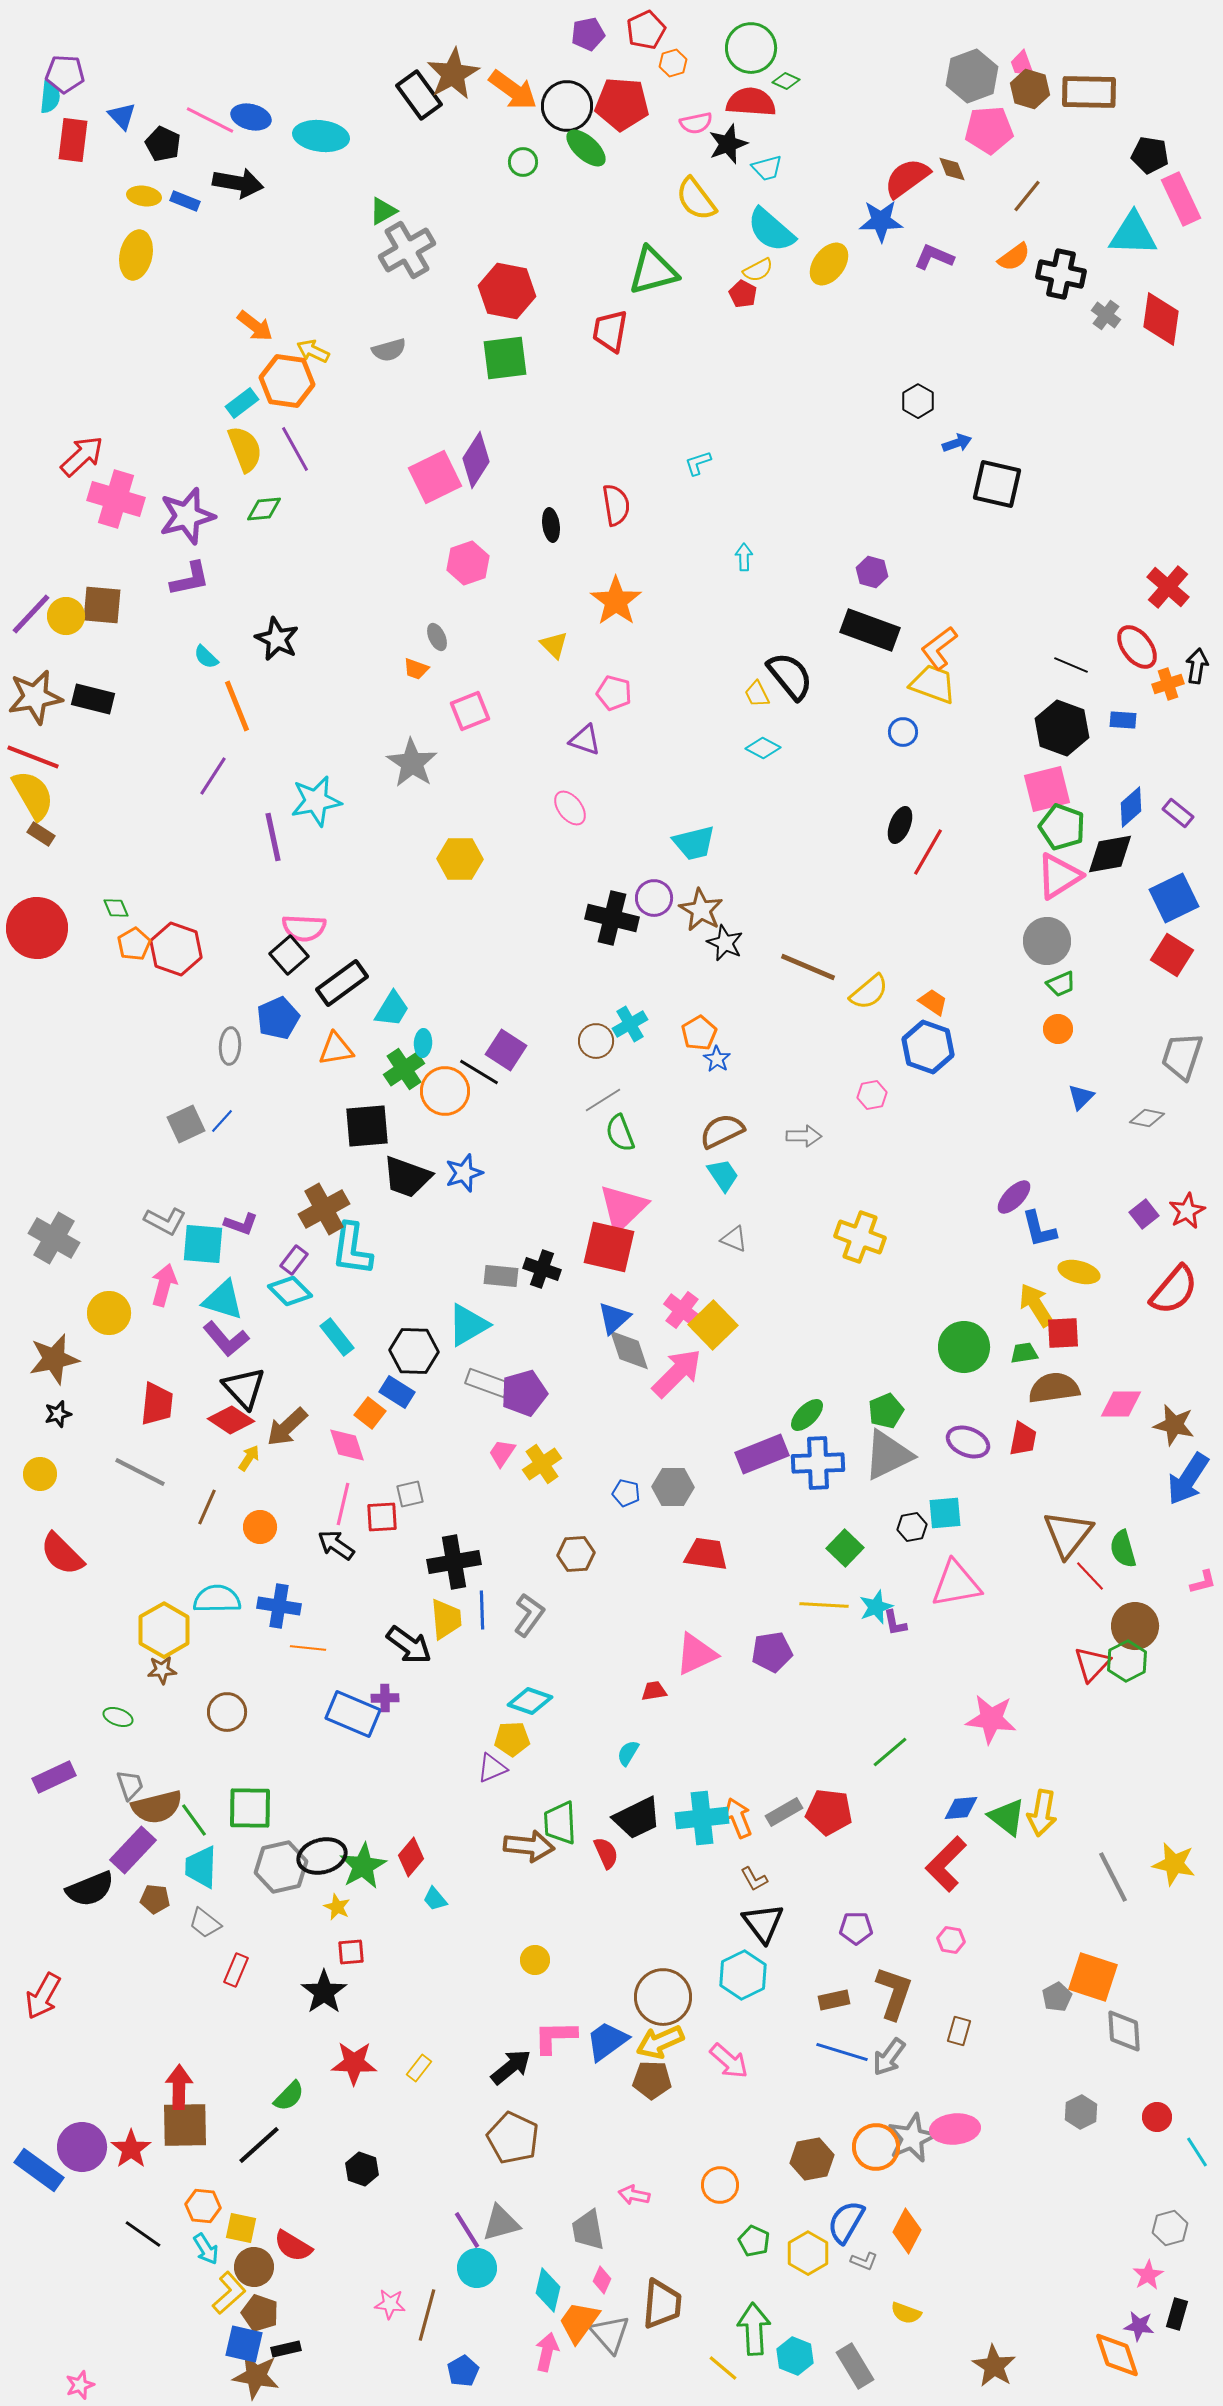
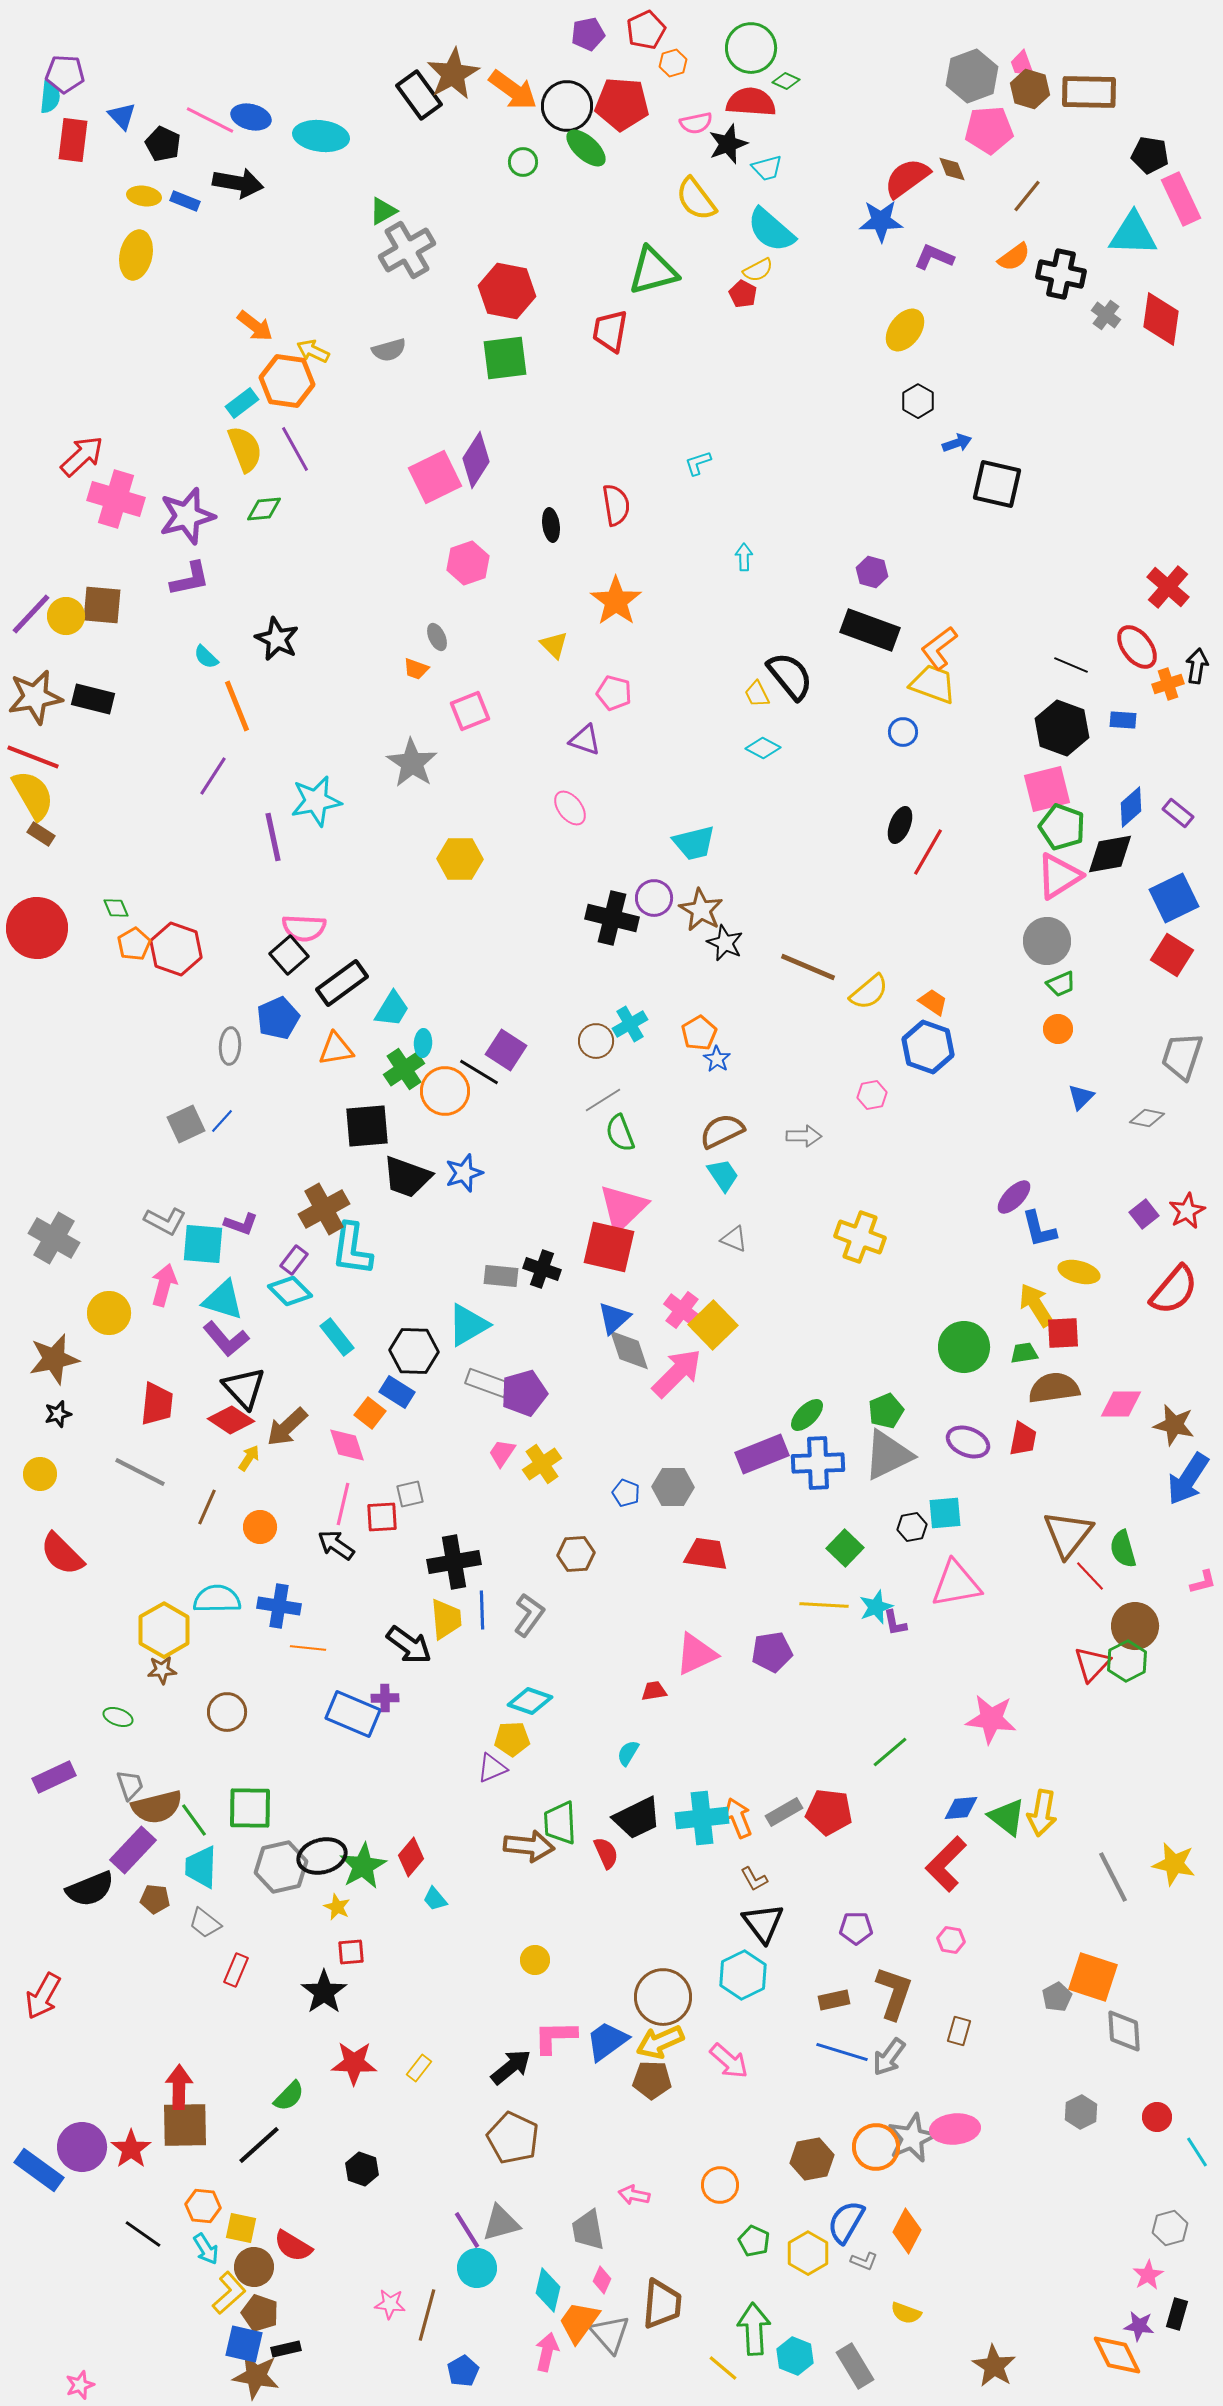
yellow ellipse at (829, 264): moved 76 px right, 66 px down
blue pentagon at (626, 1493): rotated 8 degrees clockwise
orange diamond at (1117, 2355): rotated 8 degrees counterclockwise
